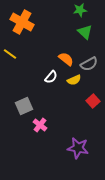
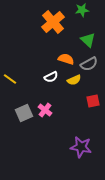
green star: moved 2 px right
orange cross: moved 31 px right; rotated 20 degrees clockwise
green triangle: moved 3 px right, 8 px down
yellow line: moved 25 px down
orange semicircle: rotated 21 degrees counterclockwise
white semicircle: rotated 24 degrees clockwise
red square: rotated 32 degrees clockwise
gray square: moved 7 px down
pink cross: moved 5 px right, 15 px up
purple star: moved 3 px right, 1 px up
